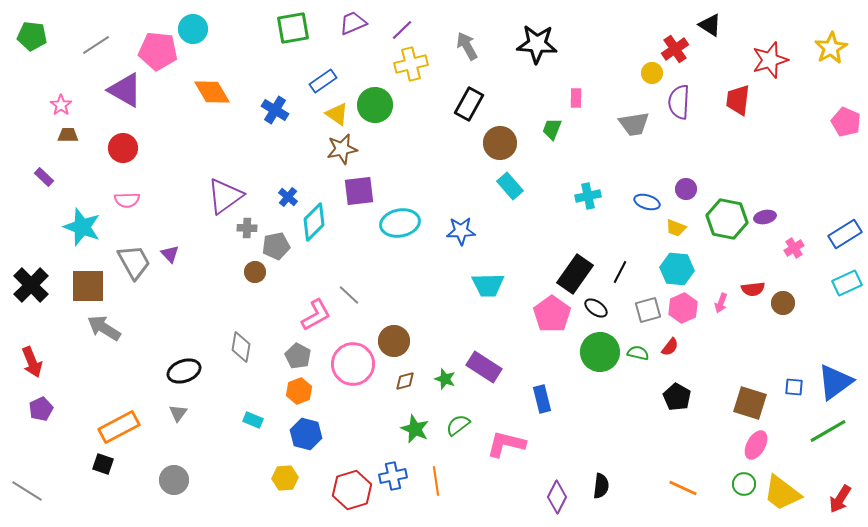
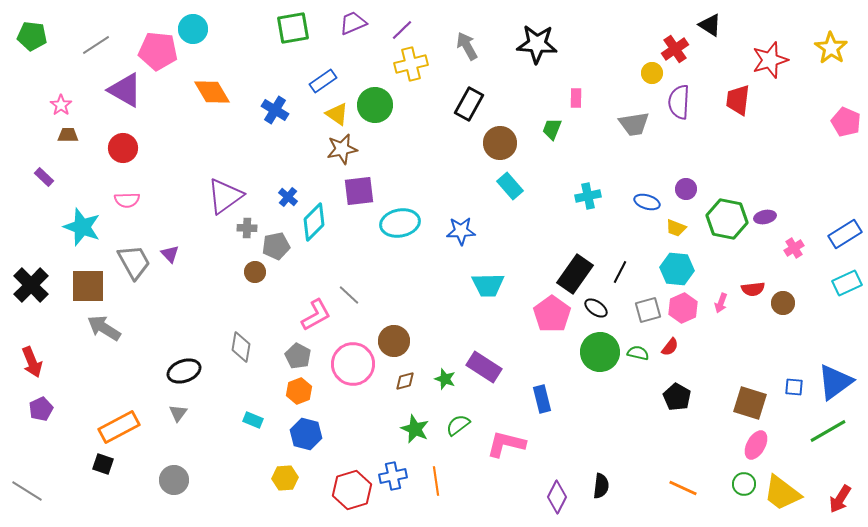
yellow star at (831, 48): rotated 8 degrees counterclockwise
